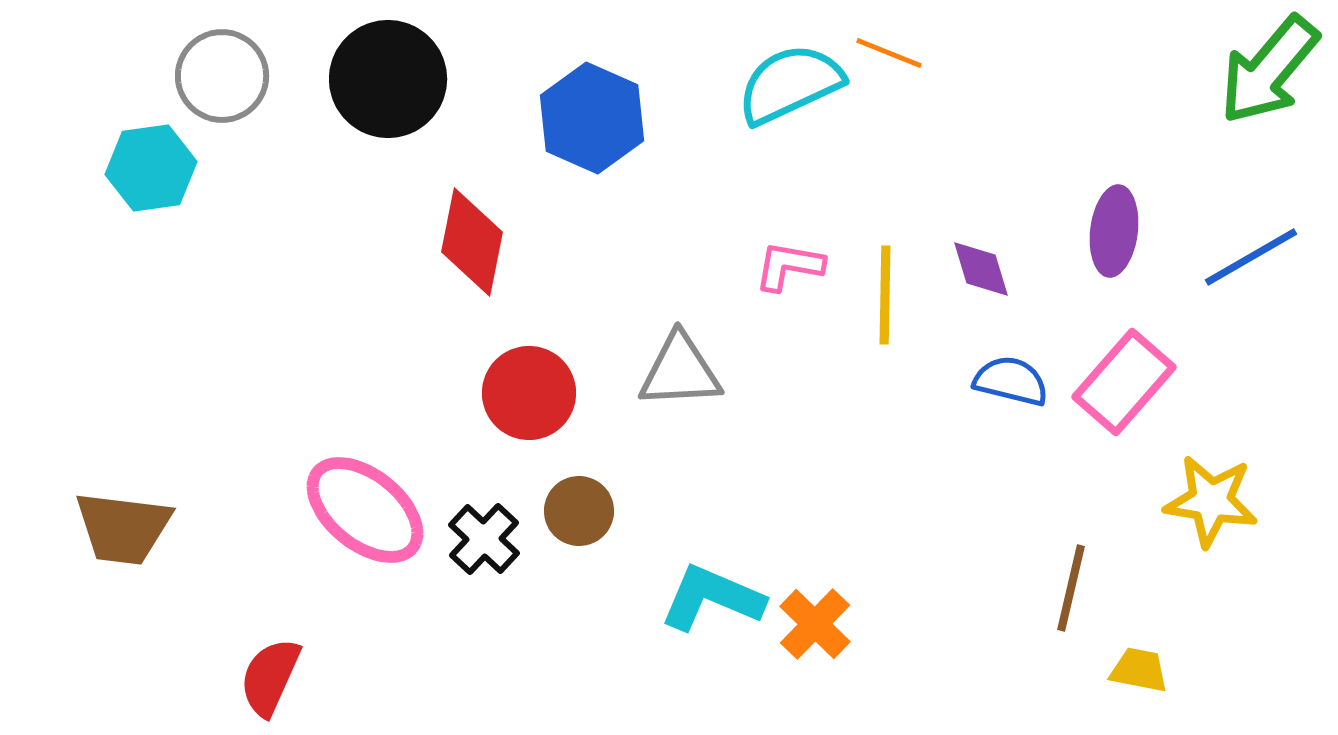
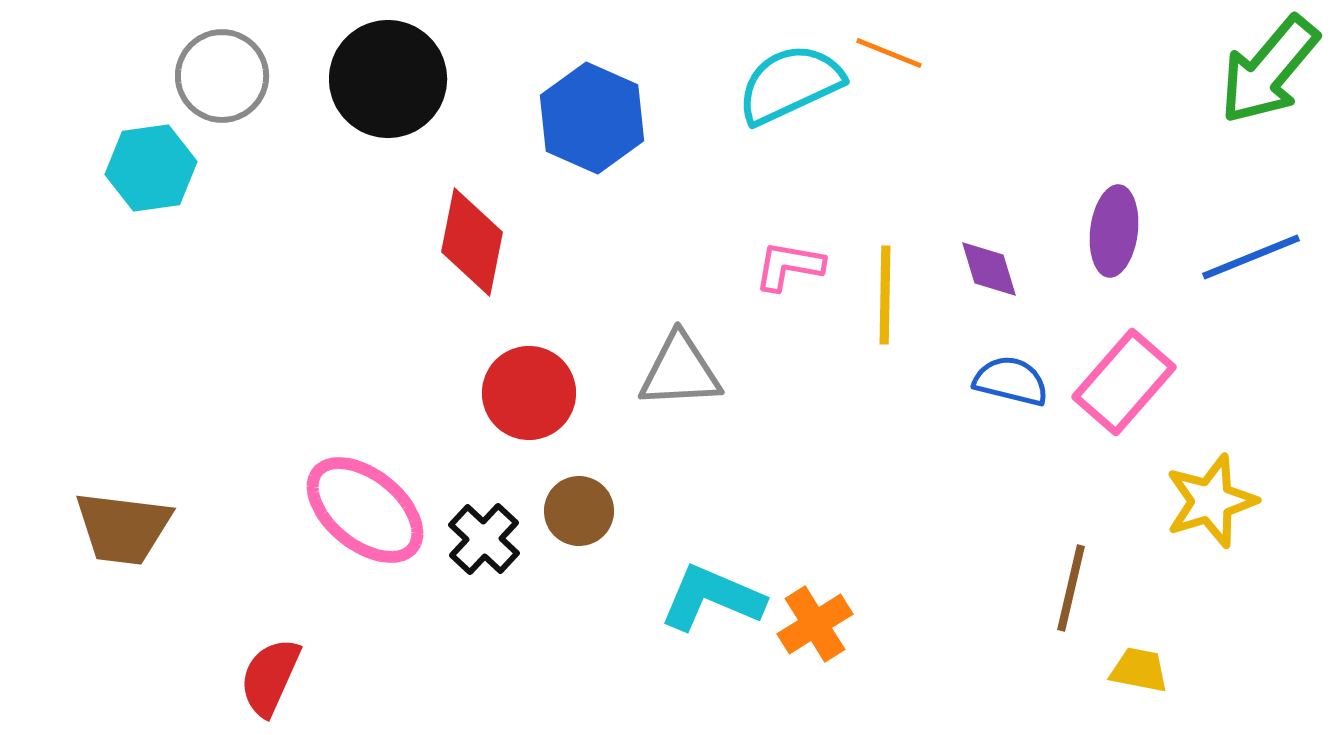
blue line: rotated 8 degrees clockwise
purple diamond: moved 8 px right
yellow star: rotated 26 degrees counterclockwise
orange cross: rotated 14 degrees clockwise
